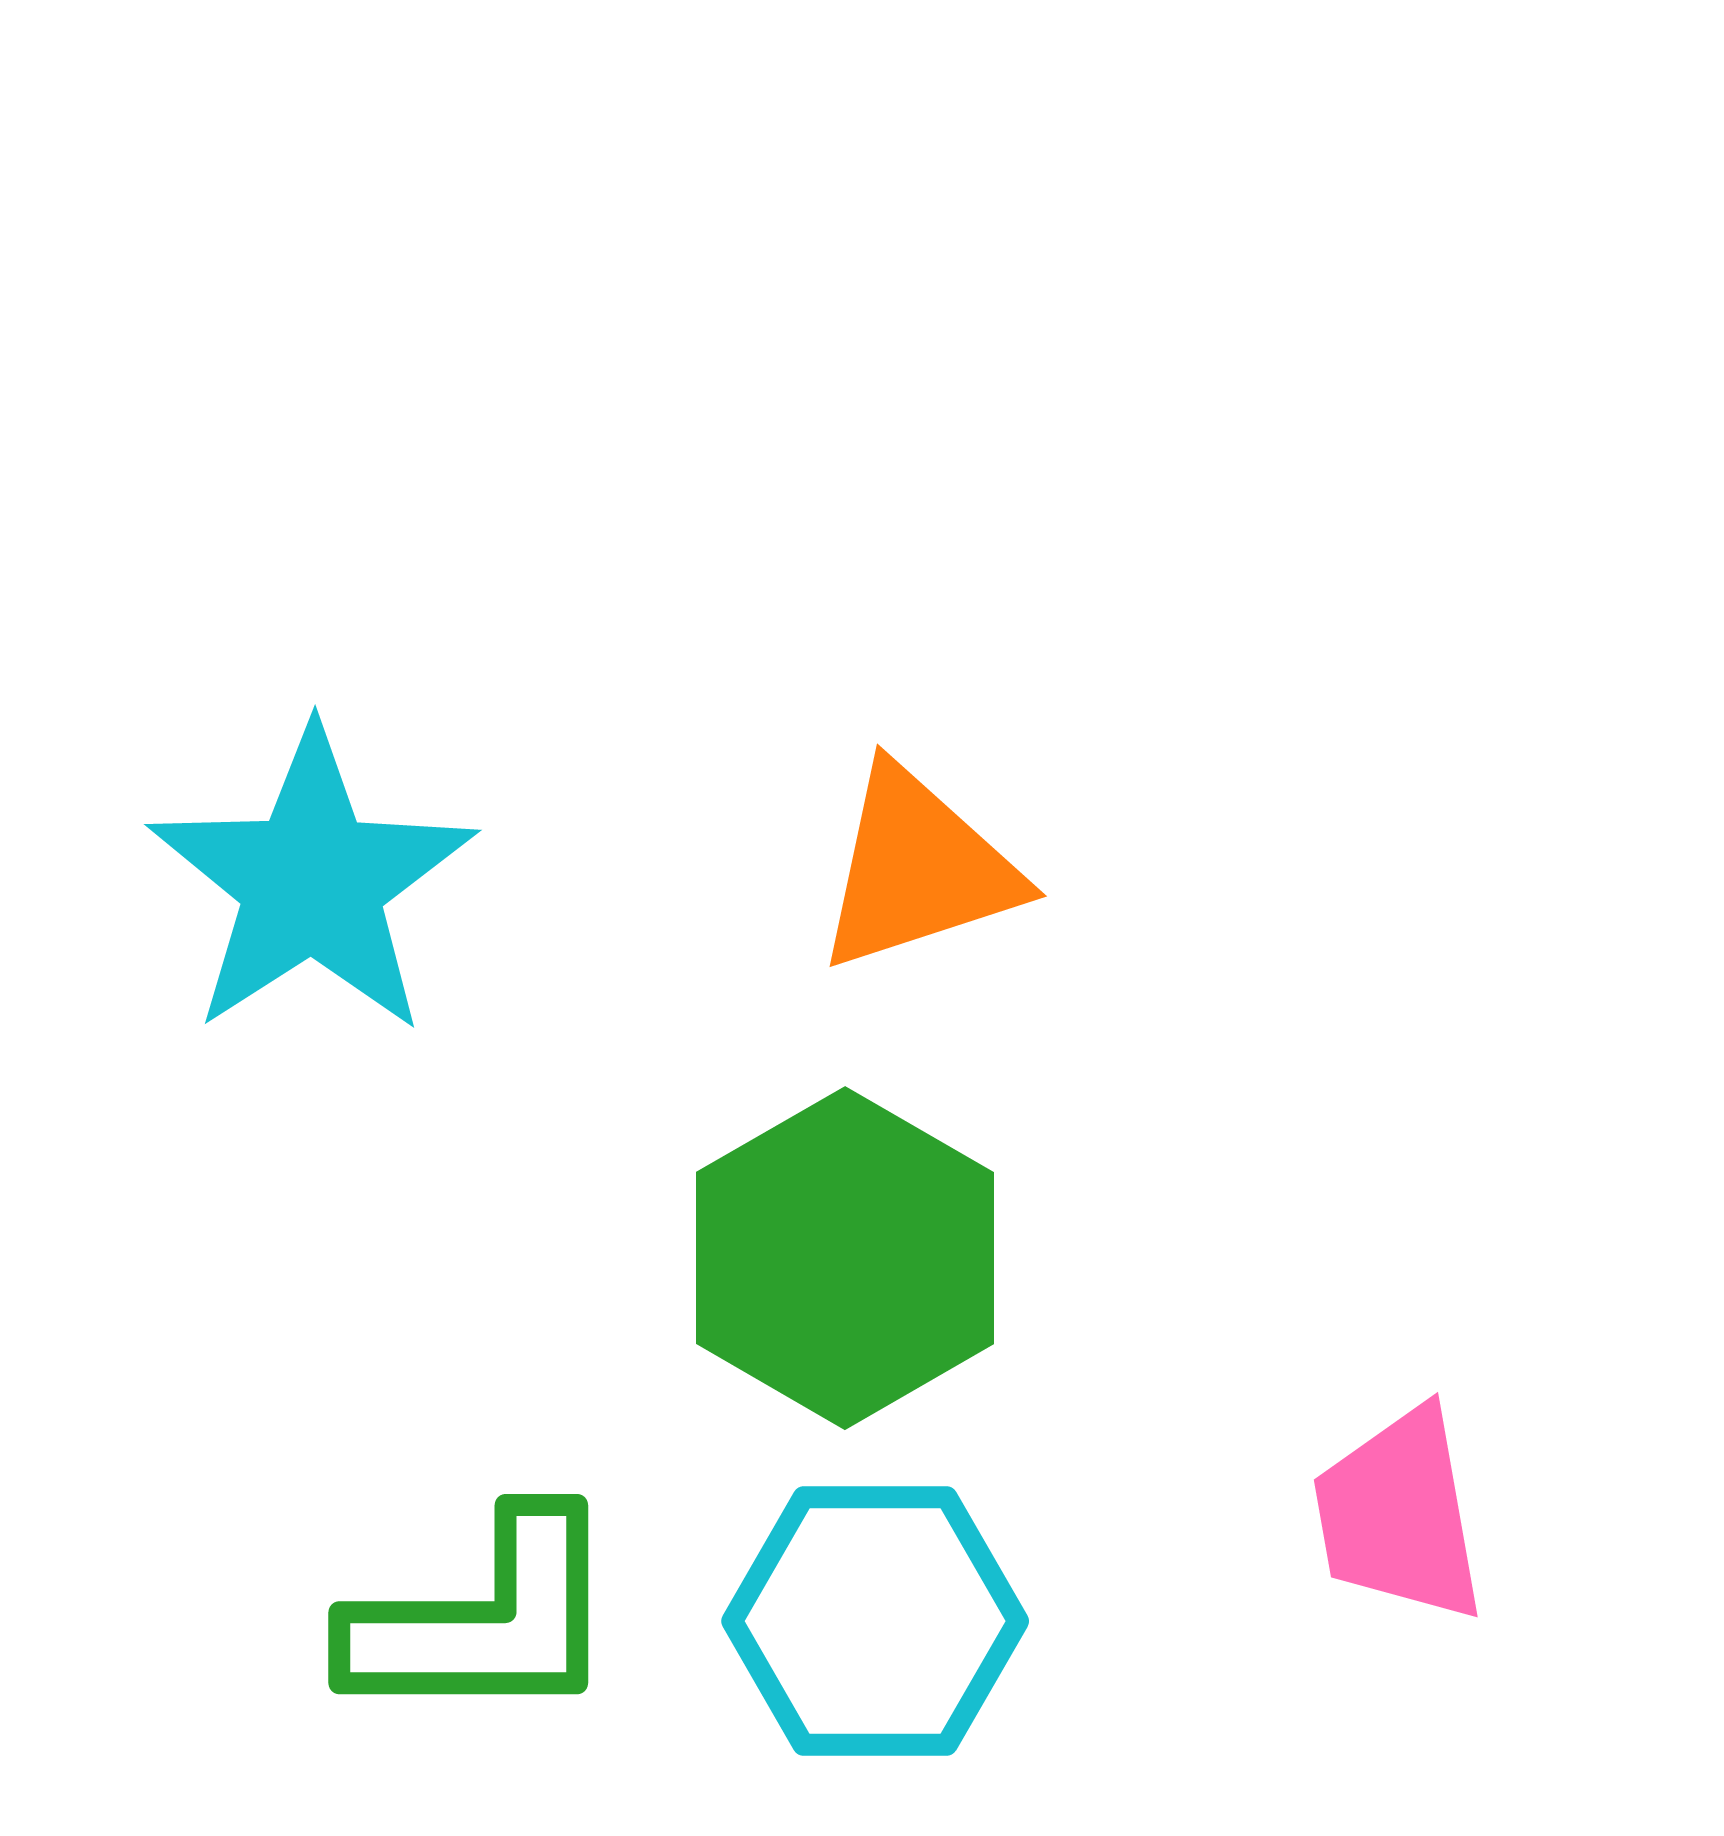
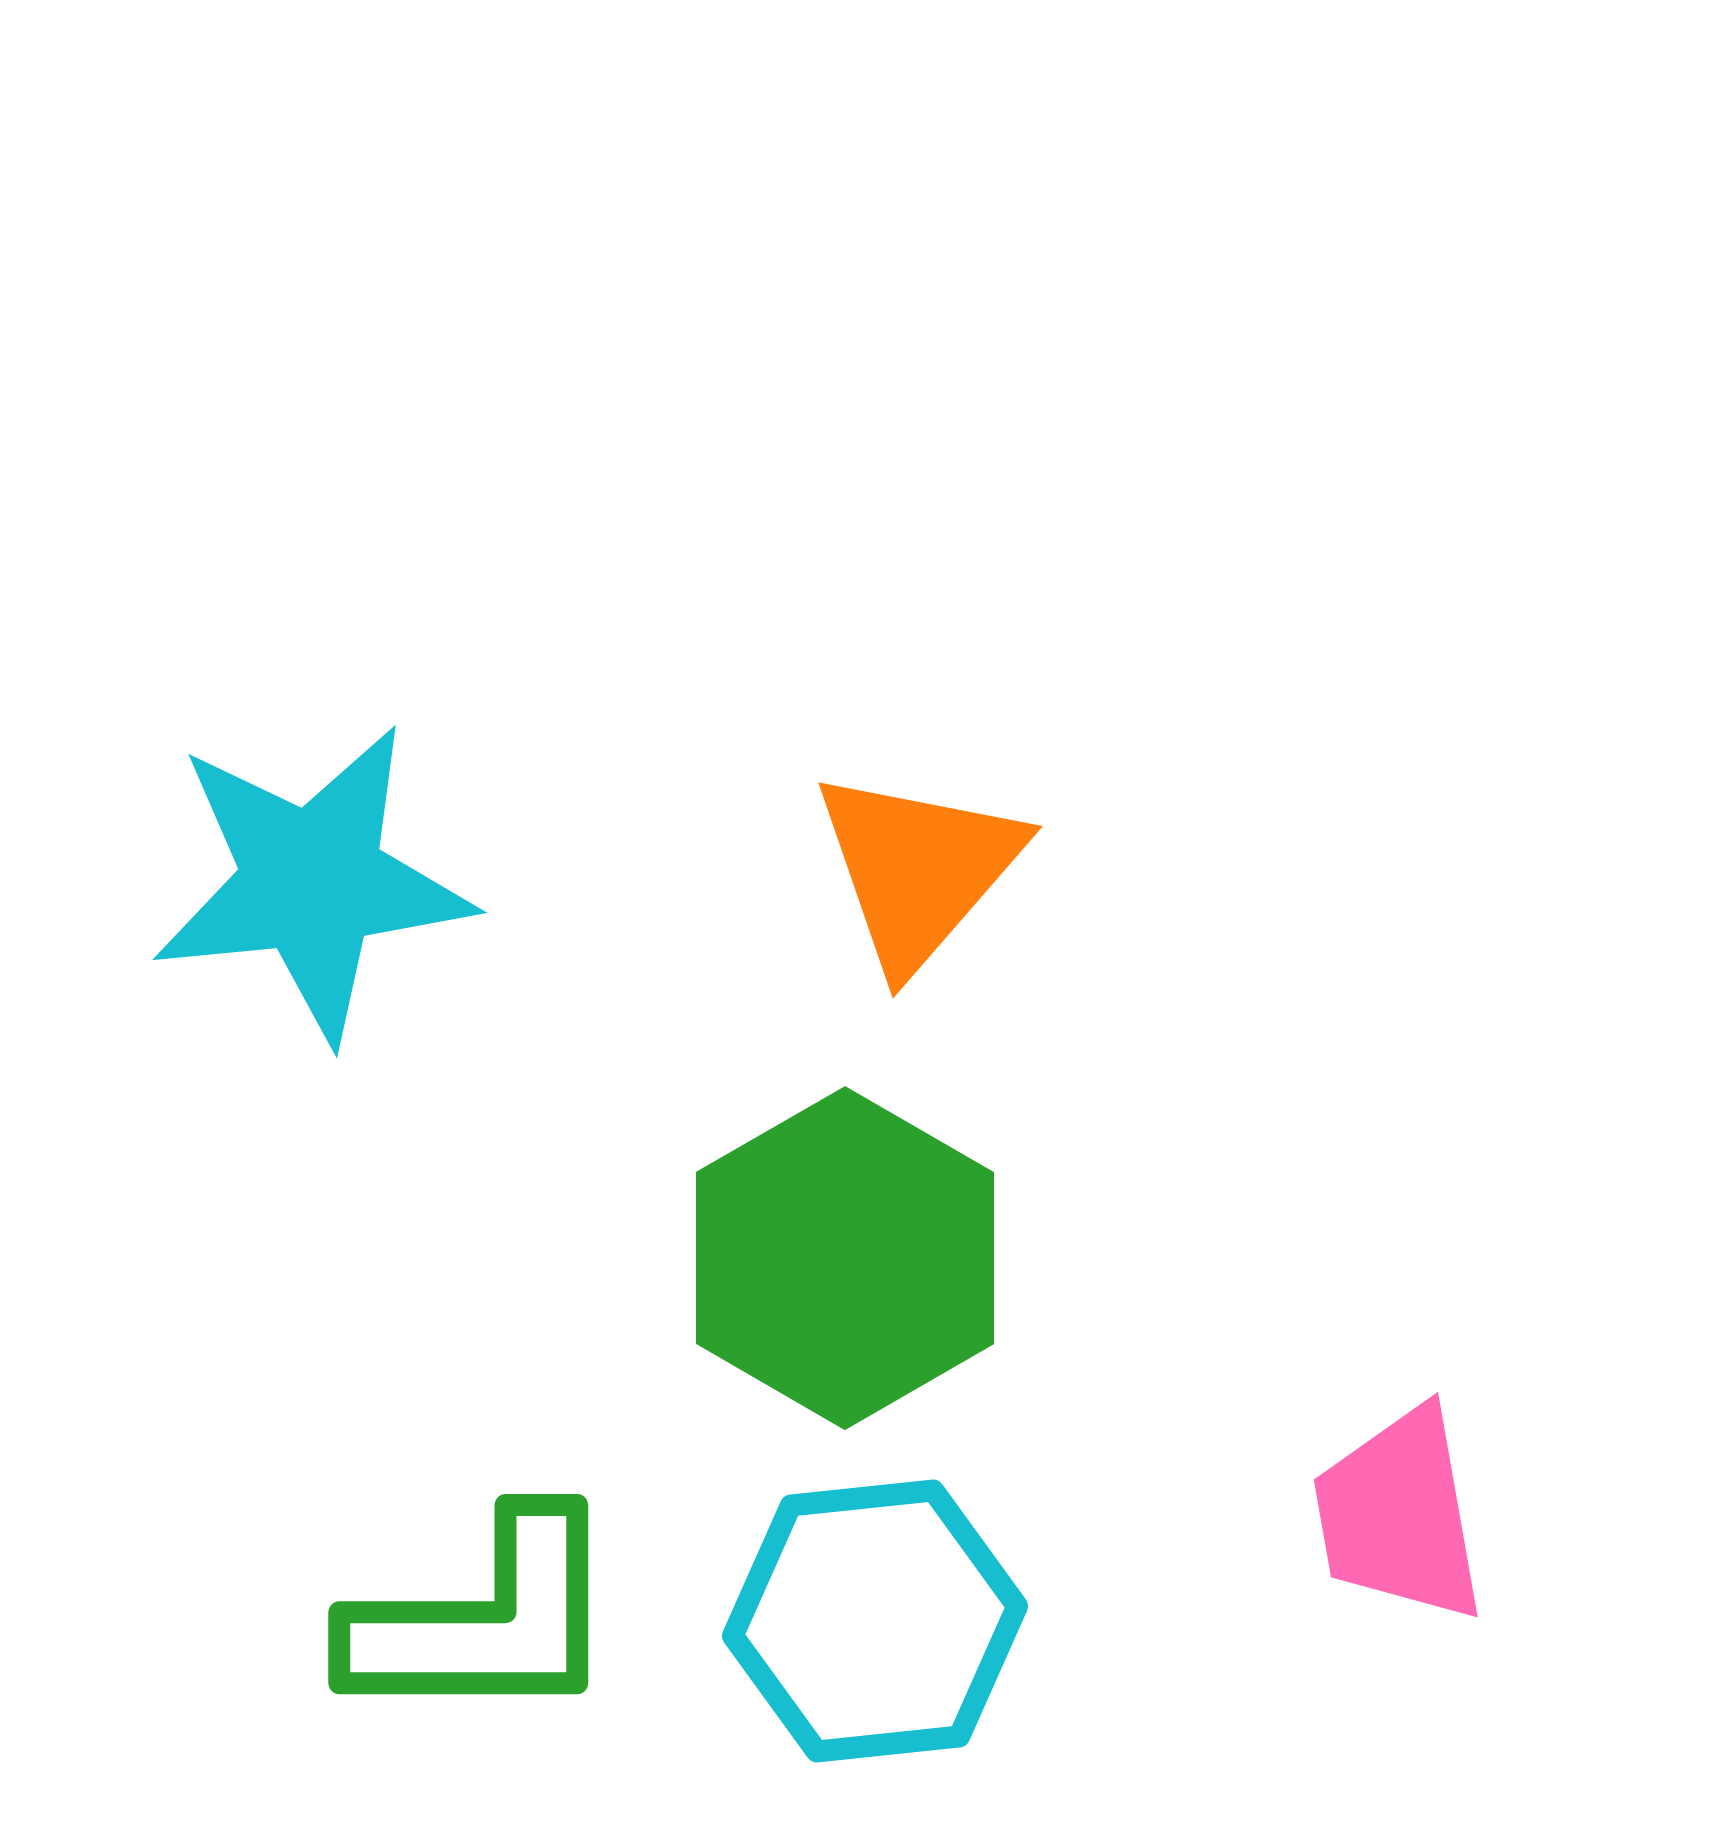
orange triangle: rotated 31 degrees counterclockwise
cyan star: rotated 27 degrees clockwise
cyan hexagon: rotated 6 degrees counterclockwise
